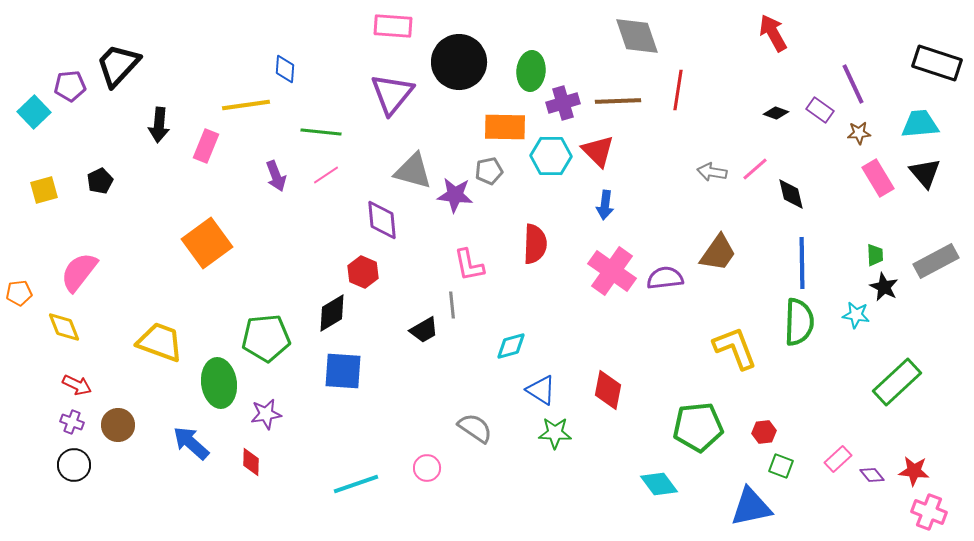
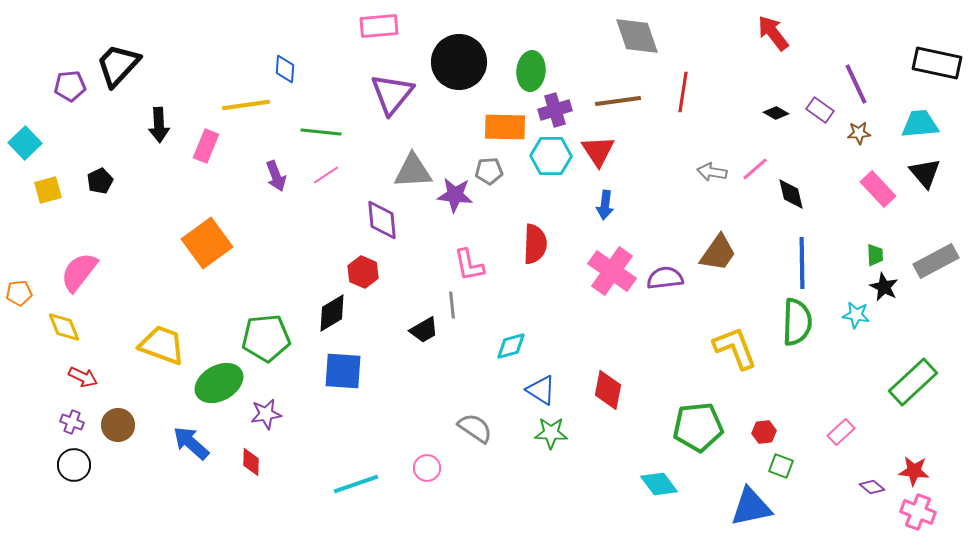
pink rectangle at (393, 26): moved 14 px left; rotated 9 degrees counterclockwise
red arrow at (773, 33): rotated 9 degrees counterclockwise
black rectangle at (937, 63): rotated 6 degrees counterclockwise
purple line at (853, 84): moved 3 px right
red line at (678, 90): moved 5 px right, 2 px down
brown line at (618, 101): rotated 6 degrees counterclockwise
purple cross at (563, 103): moved 8 px left, 7 px down
cyan square at (34, 112): moved 9 px left, 31 px down
black diamond at (776, 113): rotated 10 degrees clockwise
black arrow at (159, 125): rotated 8 degrees counterclockwise
red triangle at (598, 151): rotated 12 degrees clockwise
gray triangle at (413, 171): rotated 18 degrees counterclockwise
gray pentagon at (489, 171): rotated 8 degrees clockwise
pink rectangle at (878, 178): moved 11 px down; rotated 12 degrees counterclockwise
yellow square at (44, 190): moved 4 px right
green semicircle at (799, 322): moved 2 px left
yellow trapezoid at (160, 342): moved 2 px right, 3 px down
green rectangle at (897, 382): moved 16 px right
green ellipse at (219, 383): rotated 69 degrees clockwise
red arrow at (77, 385): moved 6 px right, 8 px up
green star at (555, 433): moved 4 px left
pink rectangle at (838, 459): moved 3 px right, 27 px up
purple diamond at (872, 475): moved 12 px down; rotated 10 degrees counterclockwise
pink cross at (929, 512): moved 11 px left
